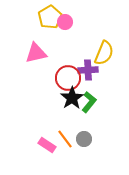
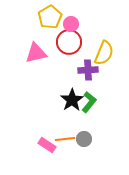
pink circle: moved 6 px right, 2 px down
red circle: moved 1 px right, 36 px up
black star: moved 2 px down
orange line: rotated 60 degrees counterclockwise
